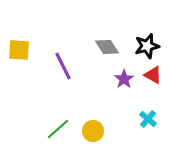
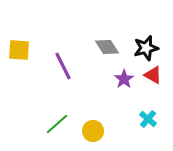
black star: moved 1 px left, 2 px down
green line: moved 1 px left, 5 px up
